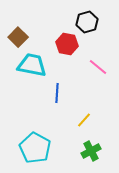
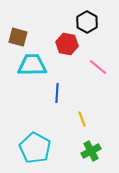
black hexagon: rotated 15 degrees counterclockwise
brown square: rotated 30 degrees counterclockwise
cyan trapezoid: rotated 12 degrees counterclockwise
yellow line: moved 2 px left, 1 px up; rotated 63 degrees counterclockwise
